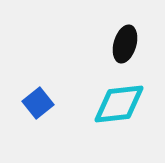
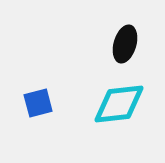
blue square: rotated 24 degrees clockwise
